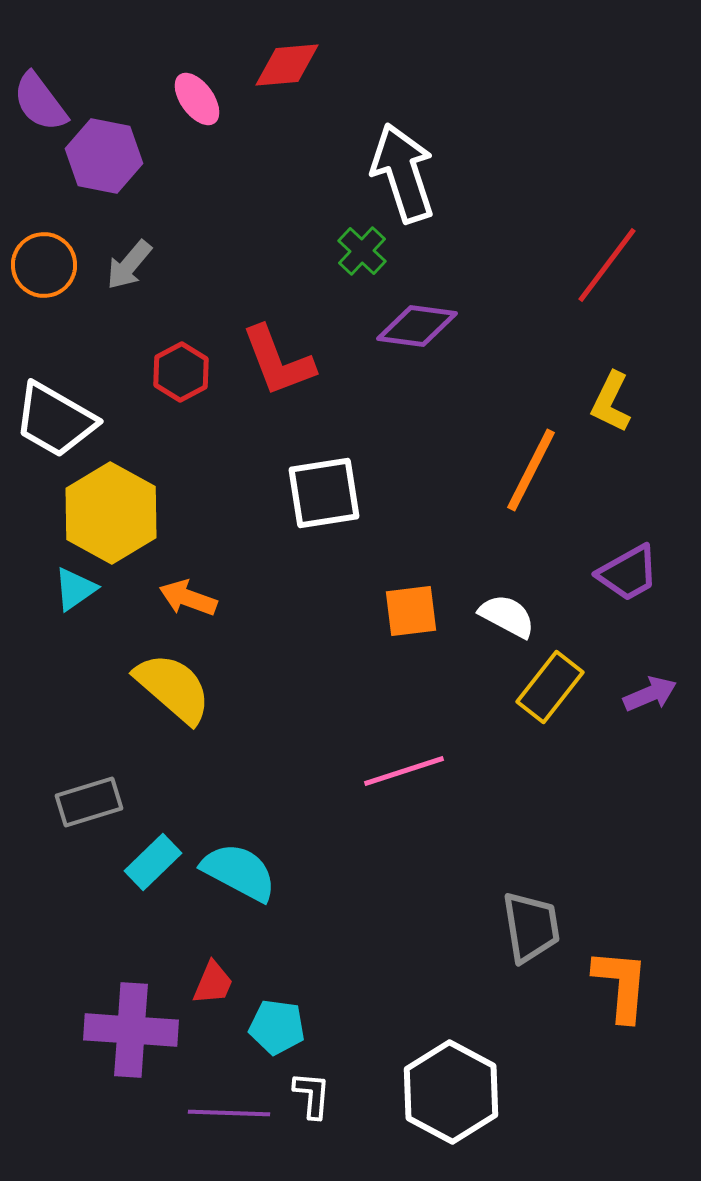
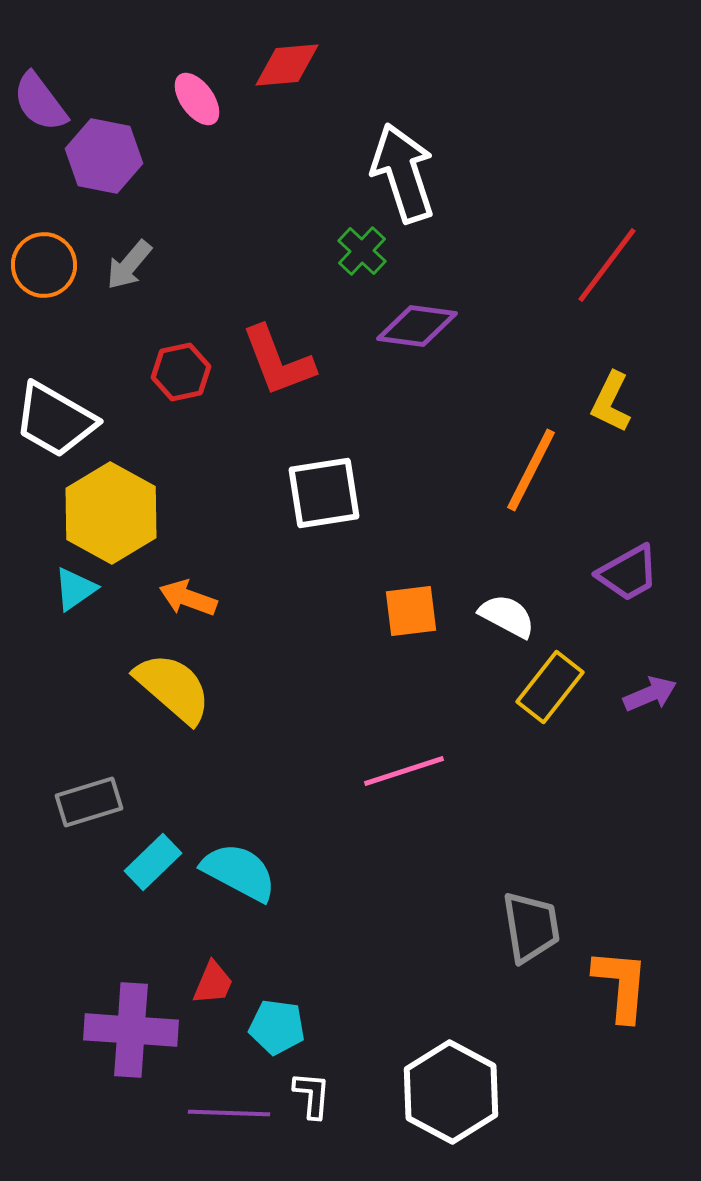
red hexagon: rotated 16 degrees clockwise
